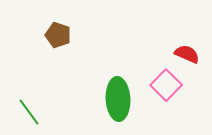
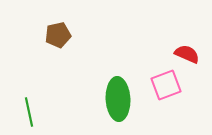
brown pentagon: rotated 30 degrees counterclockwise
pink square: rotated 24 degrees clockwise
green line: rotated 24 degrees clockwise
